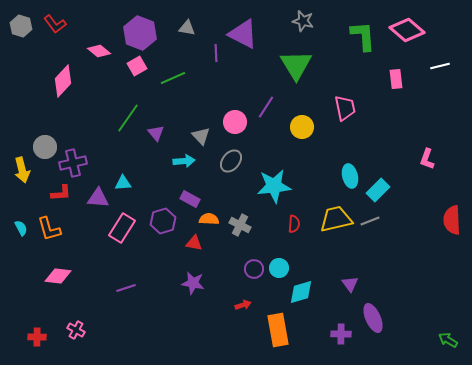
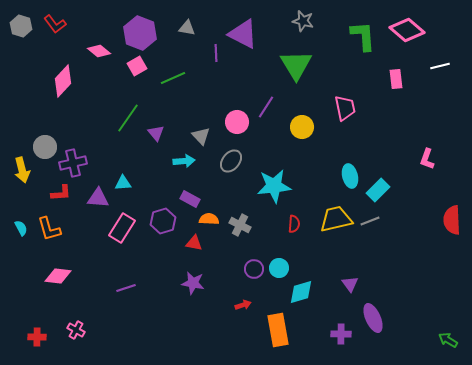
pink circle at (235, 122): moved 2 px right
